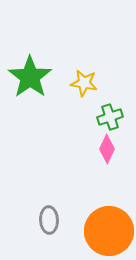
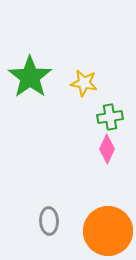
green cross: rotated 10 degrees clockwise
gray ellipse: moved 1 px down
orange circle: moved 1 px left
